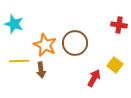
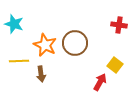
brown arrow: moved 4 px down
red arrow: moved 6 px right, 4 px down
